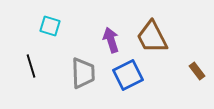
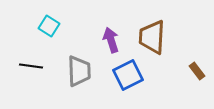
cyan square: moved 1 px left; rotated 15 degrees clockwise
brown trapezoid: rotated 30 degrees clockwise
black line: rotated 65 degrees counterclockwise
gray trapezoid: moved 4 px left, 2 px up
